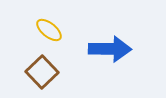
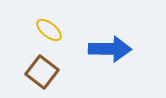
brown square: rotated 8 degrees counterclockwise
